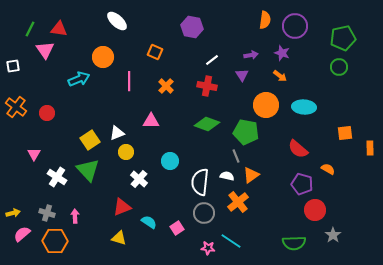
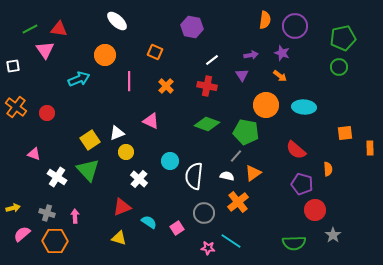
green line at (30, 29): rotated 35 degrees clockwise
orange circle at (103, 57): moved 2 px right, 2 px up
pink triangle at (151, 121): rotated 24 degrees clockwise
red semicircle at (298, 149): moved 2 px left, 1 px down
pink triangle at (34, 154): rotated 40 degrees counterclockwise
gray line at (236, 156): rotated 64 degrees clockwise
orange semicircle at (328, 169): rotated 56 degrees clockwise
orange triangle at (251, 175): moved 2 px right, 2 px up
white semicircle at (200, 182): moved 6 px left, 6 px up
yellow arrow at (13, 213): moved 5 px up
